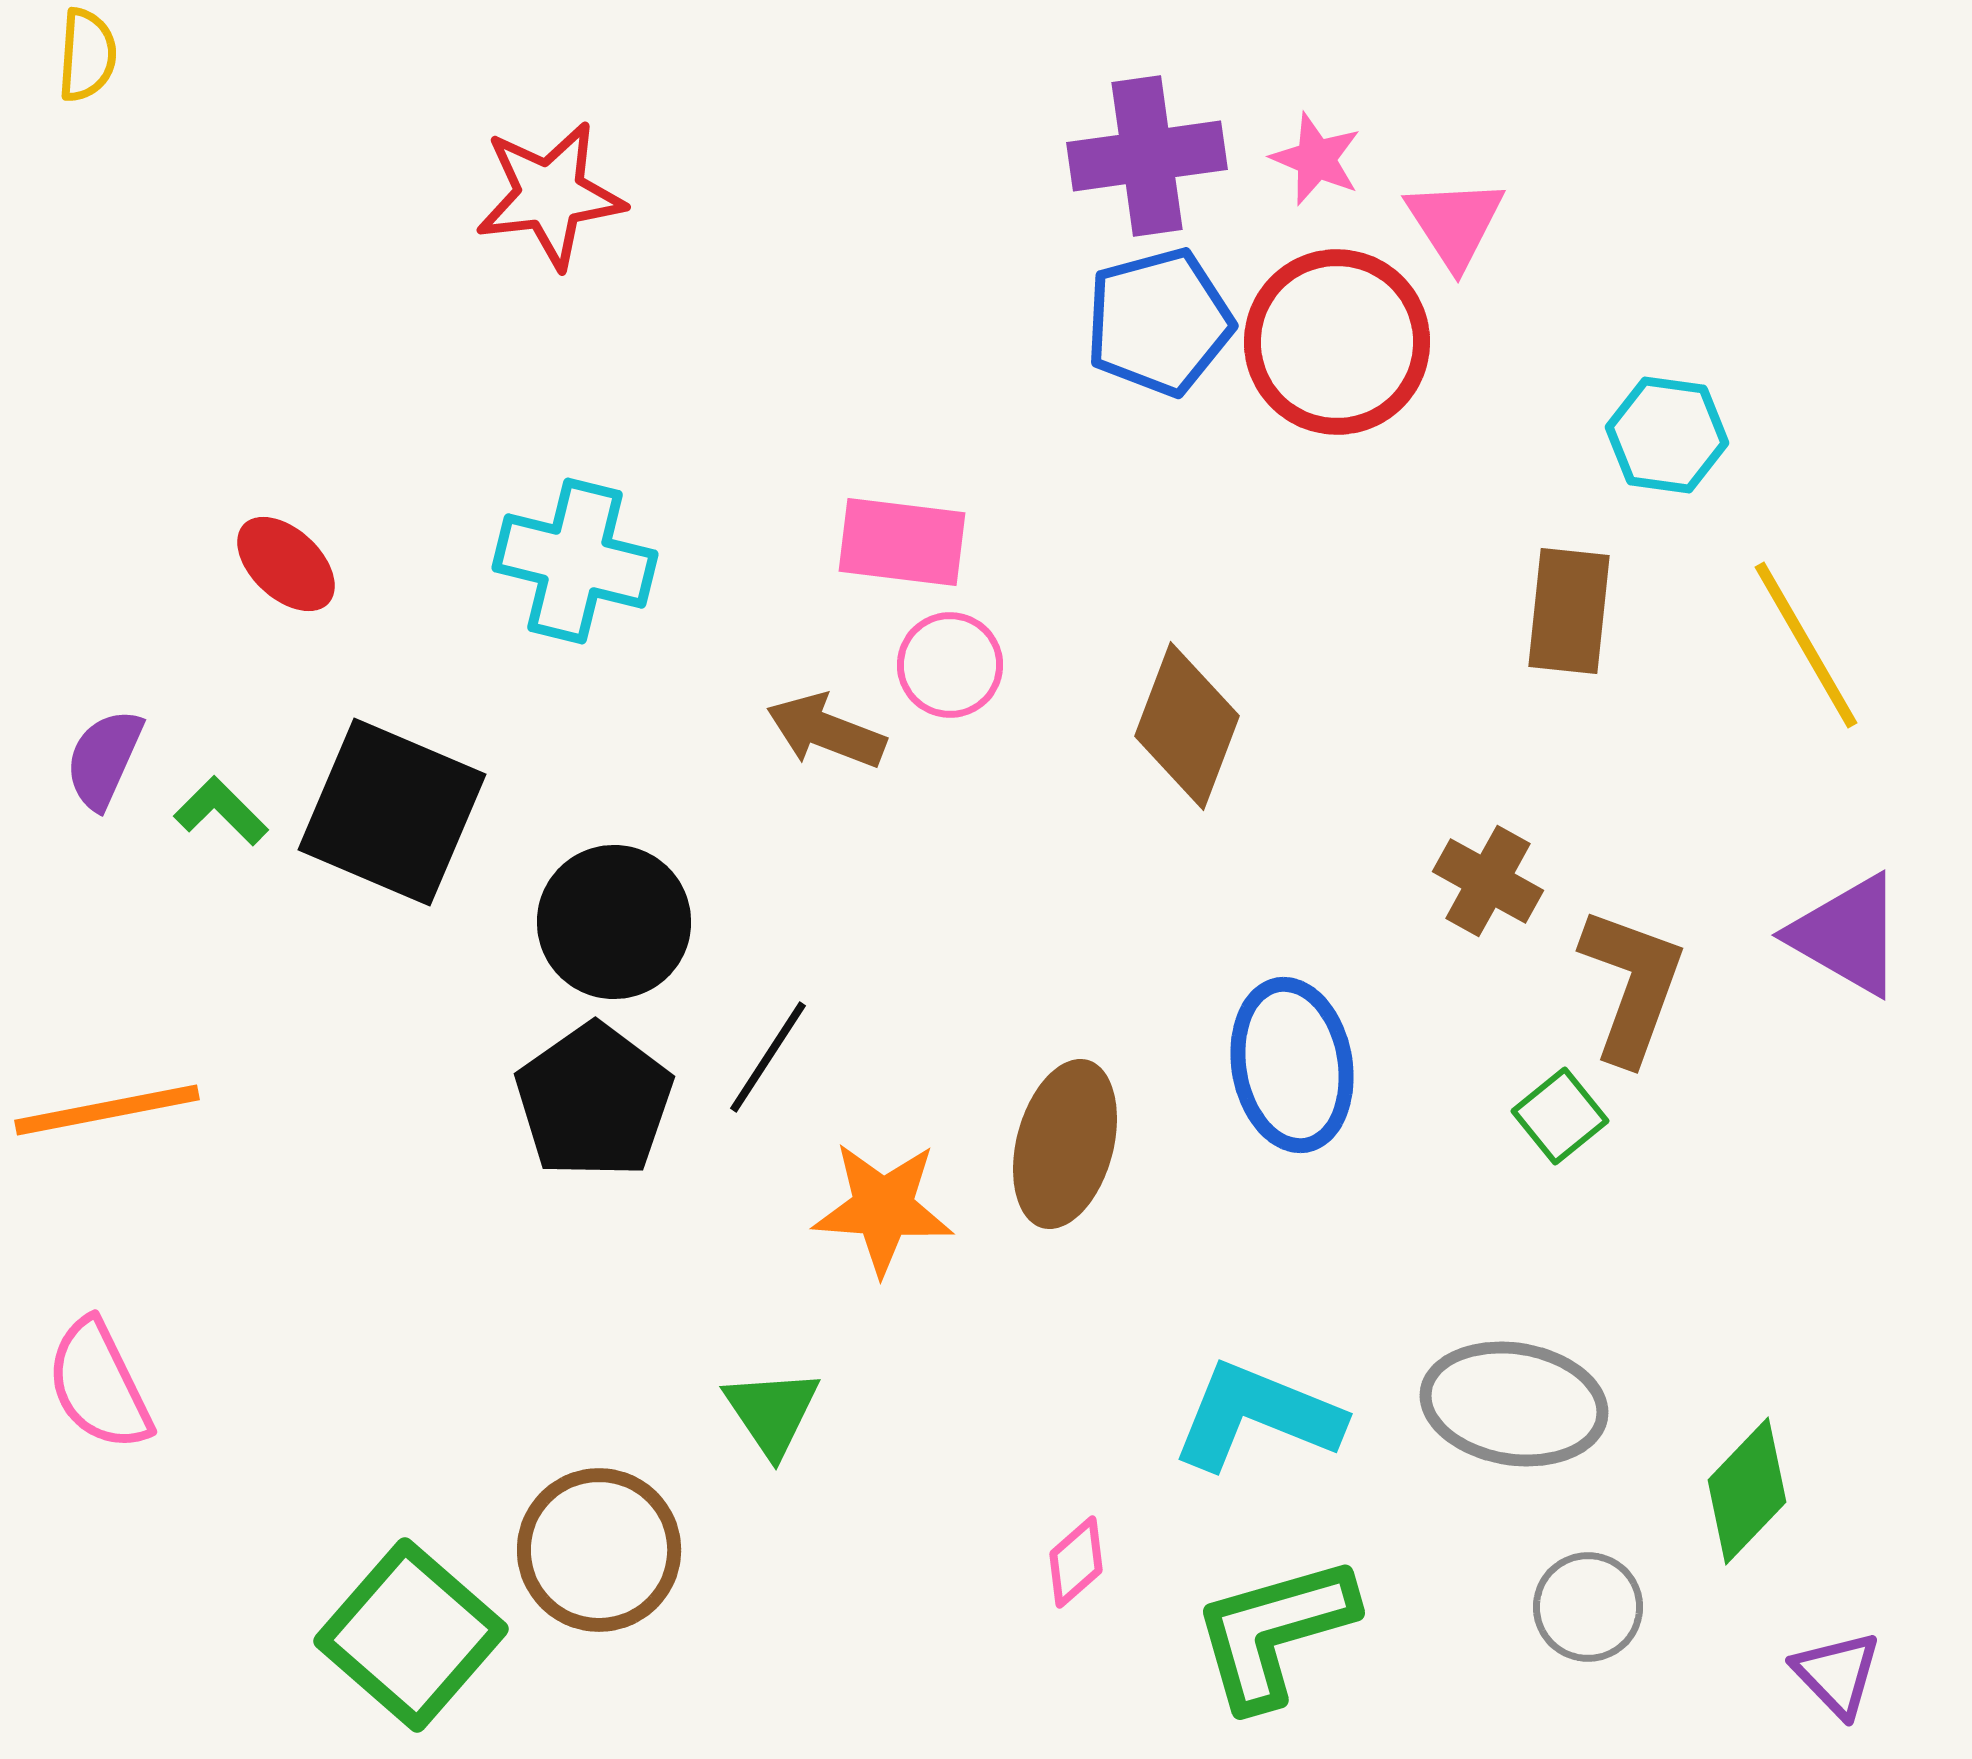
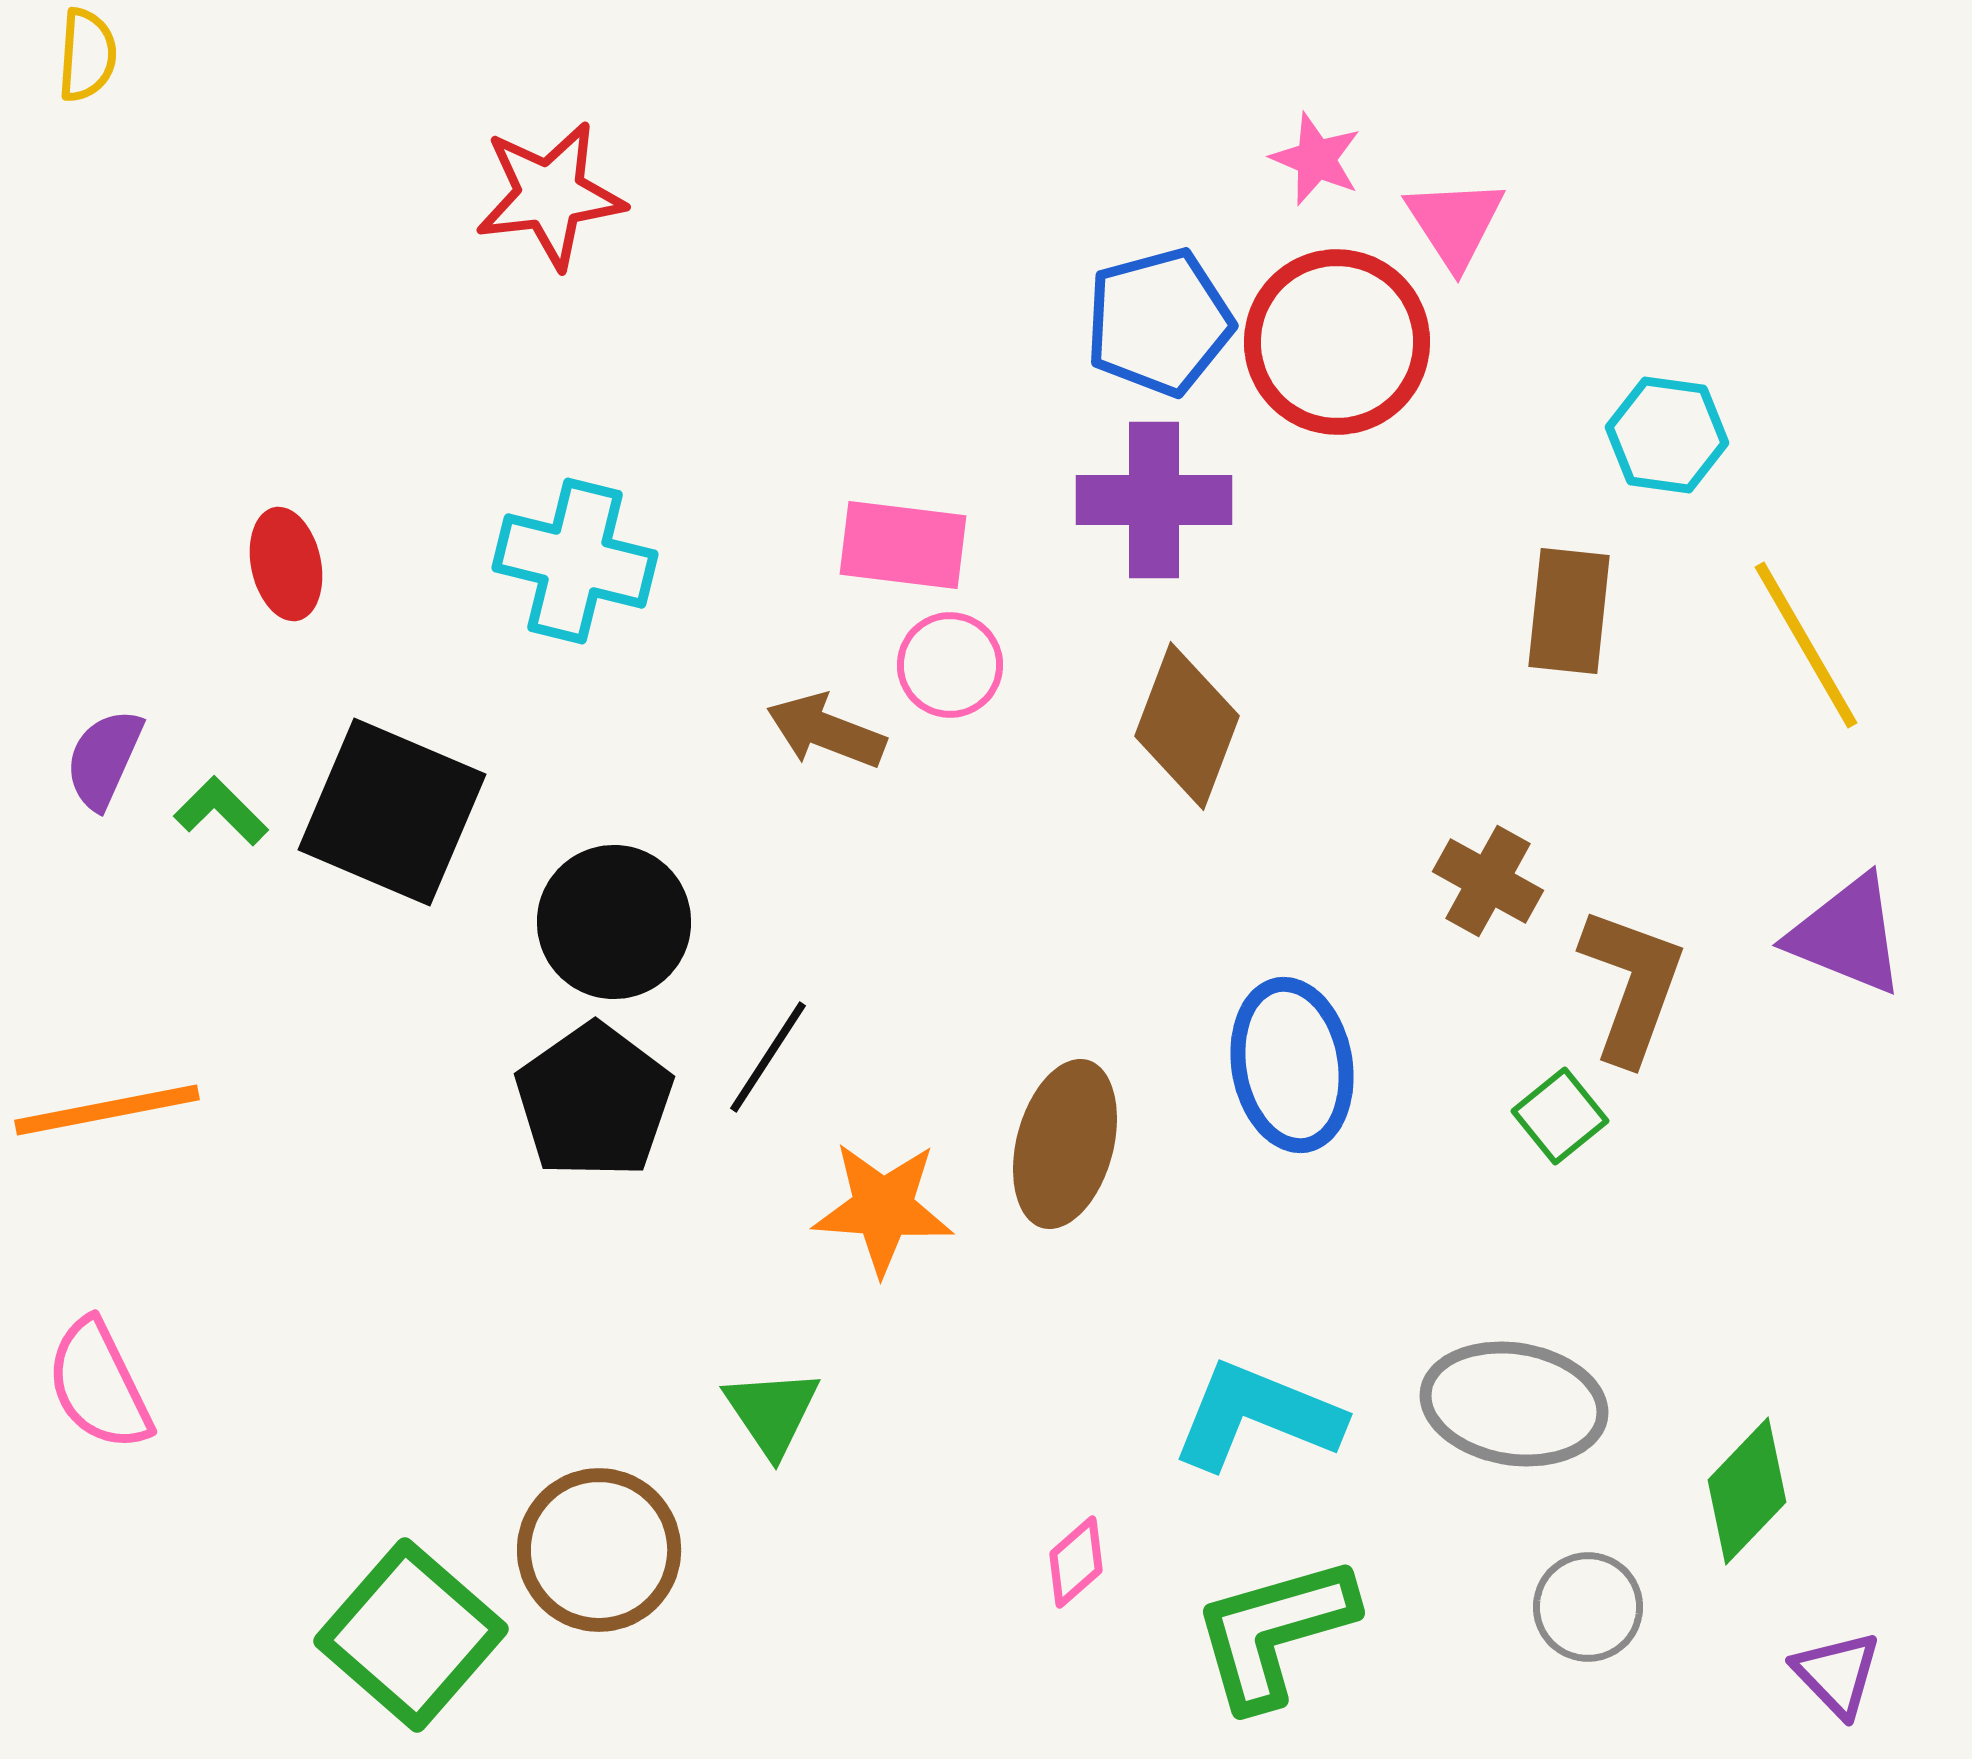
purple cross at (1147, 156): moved 7 px right, 344 px down; rotated 8 degrees clockwise
pink rectangle at (902, 542): moved 1 px right, 3 px down
red ellipse at (286, 564): rotated 35 degrees clockwise
purple triangle at (1847, 935): rotated 8 degrees counterclockwise
